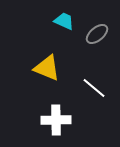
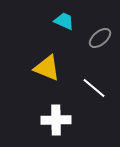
gray ellipse: moved 3 px right, 4 px down
